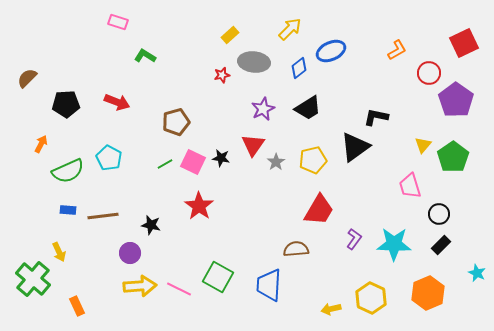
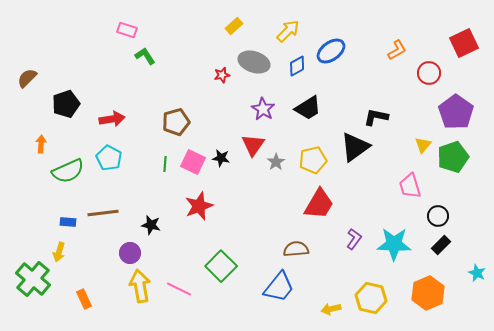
pink rectangle at (118, 22): moved 9 px right, 8 px down
yellow arrow at (290, 29): moved 2 px left, 2 px down
yellow rectangle at (230, 35): moved 4 px right, 9 px up
blue ellipse at (331, 51): rotated 12 degrees counterclockwise
green L-shape at (145, 56): rotated 25 degrees clockwise
gray ellipse at (254, 62): rotated 12 degrees clockwise
blue diamond at (299, 68): moved 2 px left, 2 px up; rotated 10 degrees clockwise
purple pentagon at (456, 100): moved 12 px down
red arrow at (117, 102): moved 5 px left, 17 px down; rotated 30 degrees counterclockwise
black pentagon at (66, 104): rotated 16 degrees counterclockwise
purple star at (263, 109): rotated 15 degrees counterclockwise
orange arrow at (41, 144): rotated 24 degrees counterclockwise
green pentagon at (453, 157): rotated 16 degrees clockwise
green line at (165, 164): rotated 56 degrees counterclockwise
red star at (199, 206): rotated 16 degrees clockwise
blue rectangle at (68, 210): moved 12 px down
red trapezoid at (319, 210): moved 6 px up
black circle at (439, 214): moved 1 px left, 2 px down
brown line at (103, 216): moved 3 px up
yellow arrow at (59, 252): rotated 42 degrees clockwise
green square at (218, 277): moved 3 px right, 11 px up; rotated 16 degrees clockwise
blue trapezoid at (269, 285): moved 10 px right, 2 px down; rotated 144 degrees counterclockwise
yellow arrow at (140, 286): rotated 96 degrees counterclockwise
yellow hexagon at (371, 298): rotated 12 degrees counterclockwise
orange rectangle at (77, 306): moved 7 px right, 7 px up
